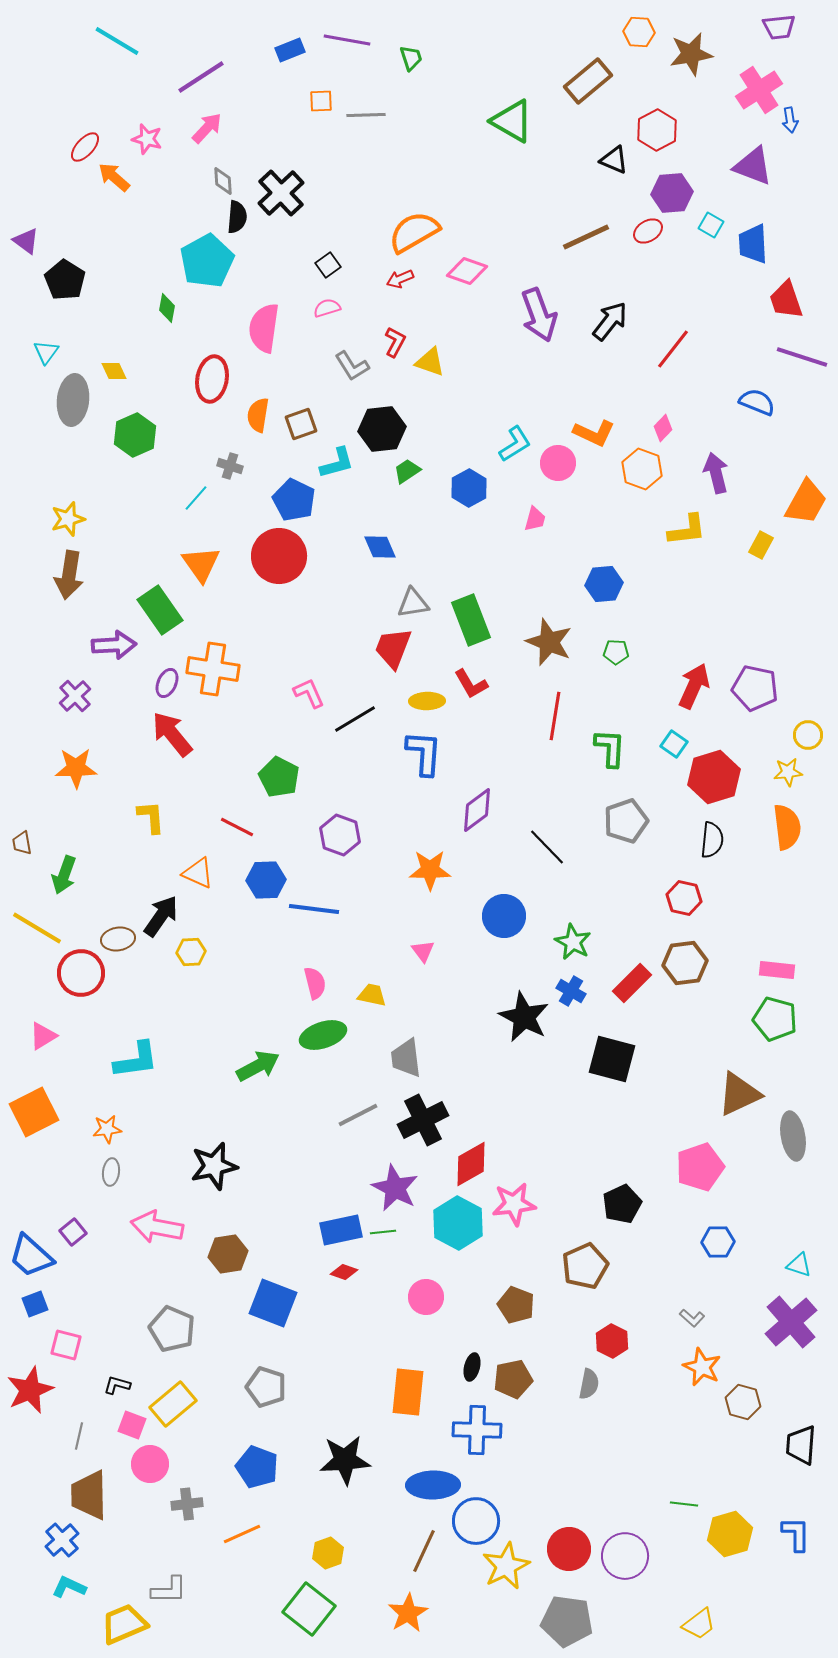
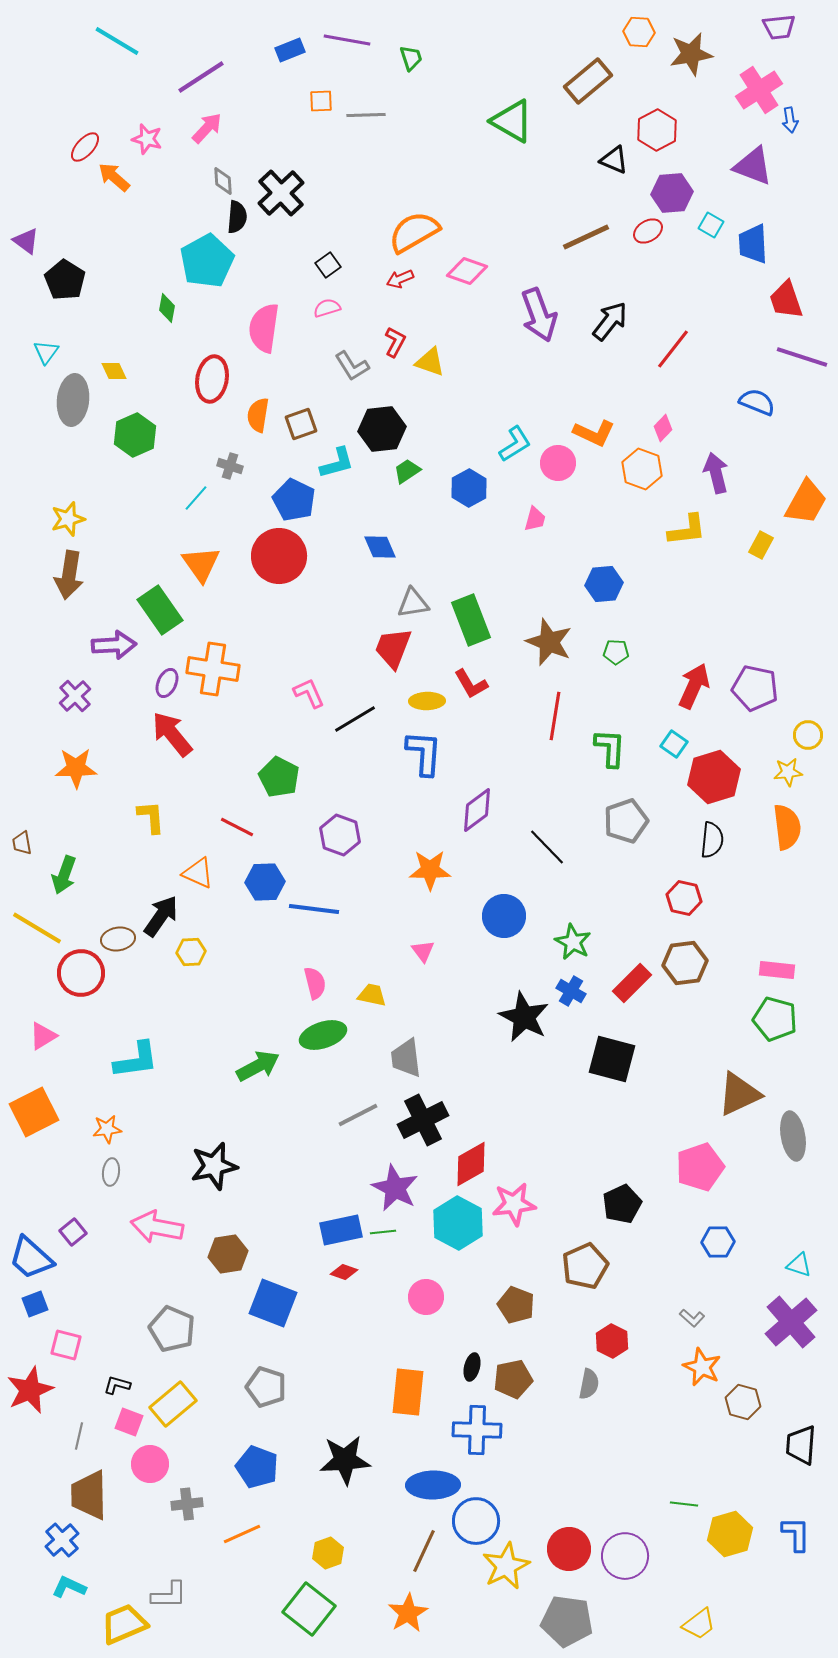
blue hexagon at (266, 880): moved 1 px left, 2 px down
blue trapezoid at (31, 1256): moved 2 px down
pink square at (132, 1425): moved 3 px left, 3 px up
gray L-shape at (169, 1590): moved 5 px down
